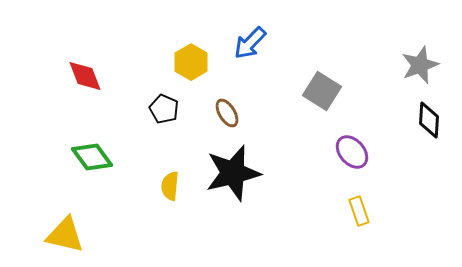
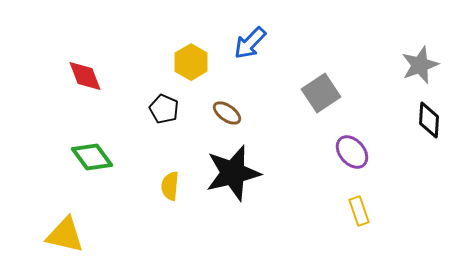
gray square: moved 1 px left, 2 px down; rotated 24 degrees clockwise
brown ellipse: rotated 24 degrees counterclockwise
